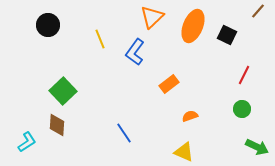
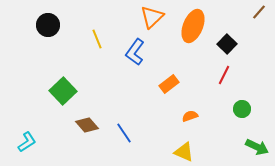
brown line: moved 1 px right, 1 px down
black square: moved 9 px down; rotated 18 degrees clockwise
yellow line: moved 3 px left
red line: moved 20 px left
brown diamond: moved 30 px right; rotated 45 degrees counterclockwise
